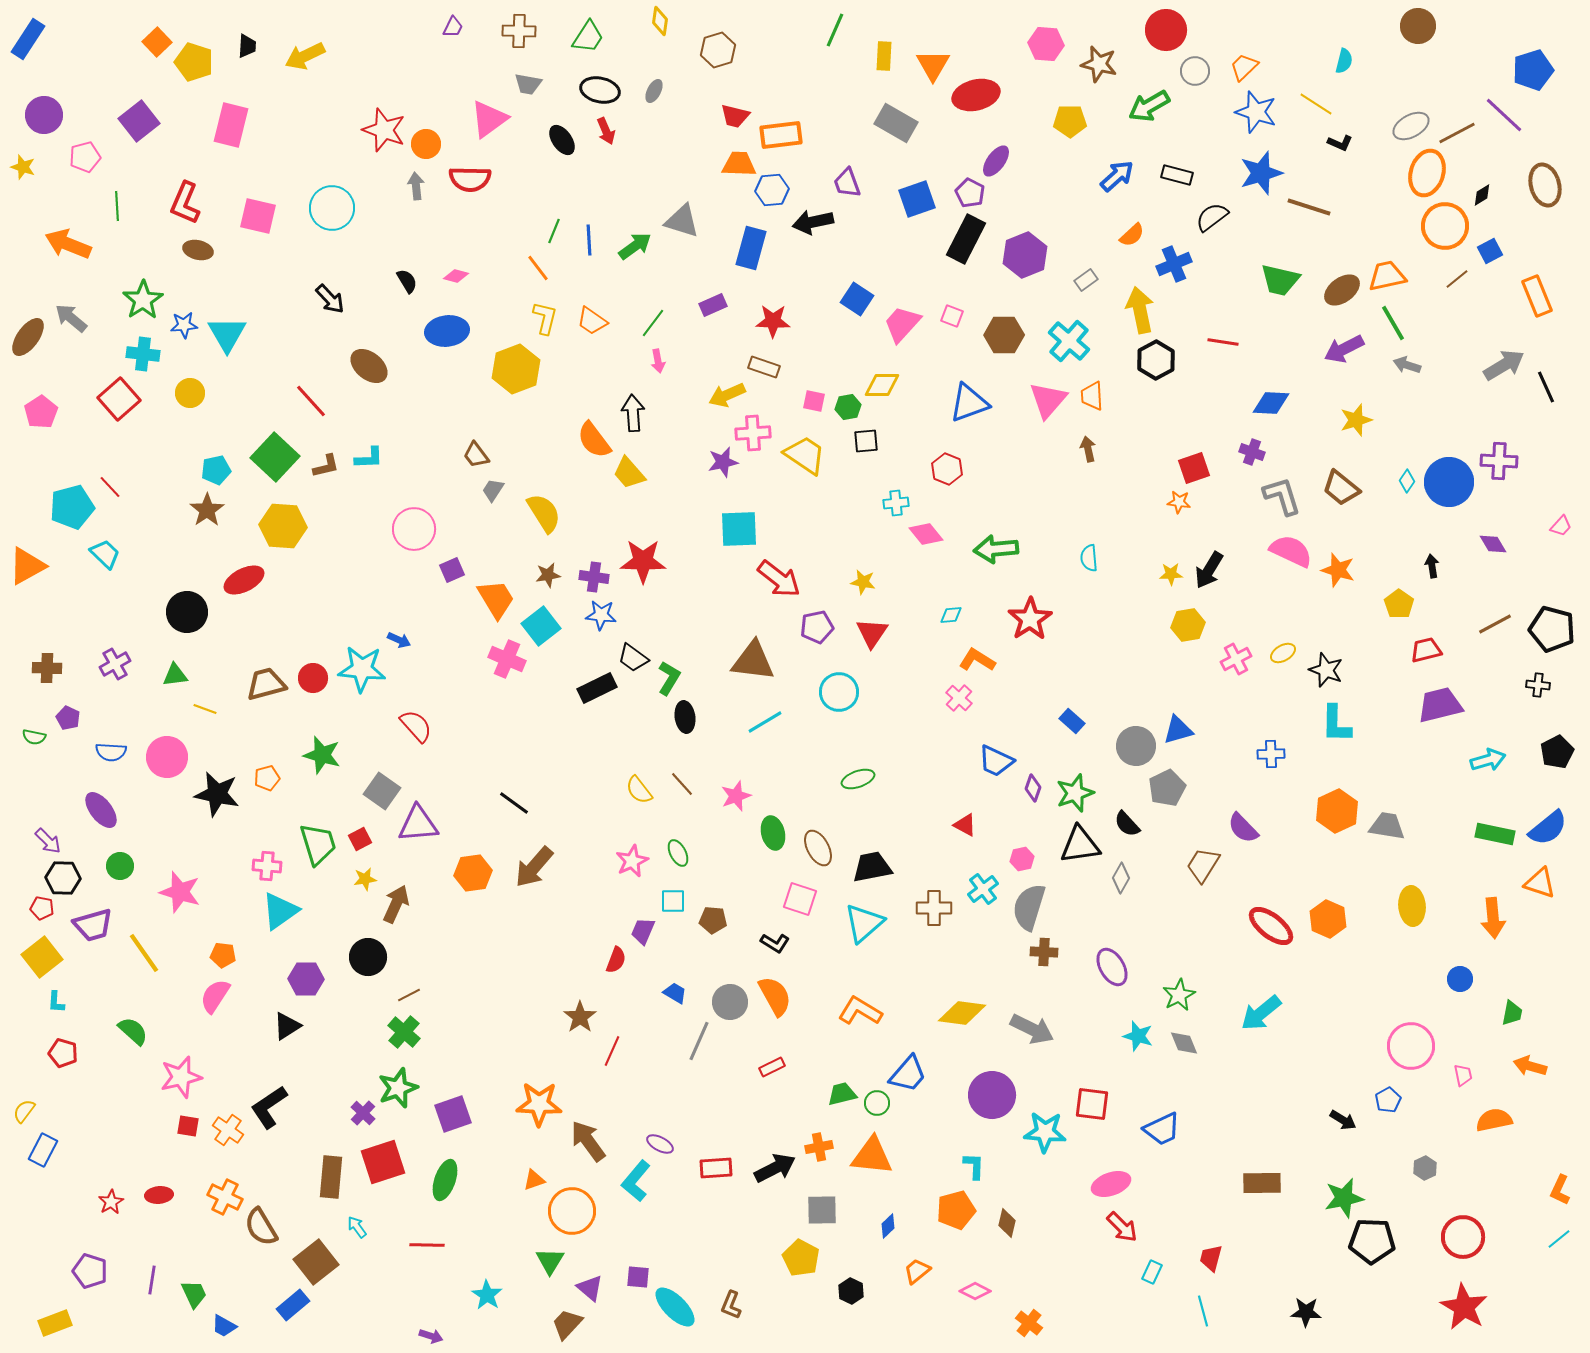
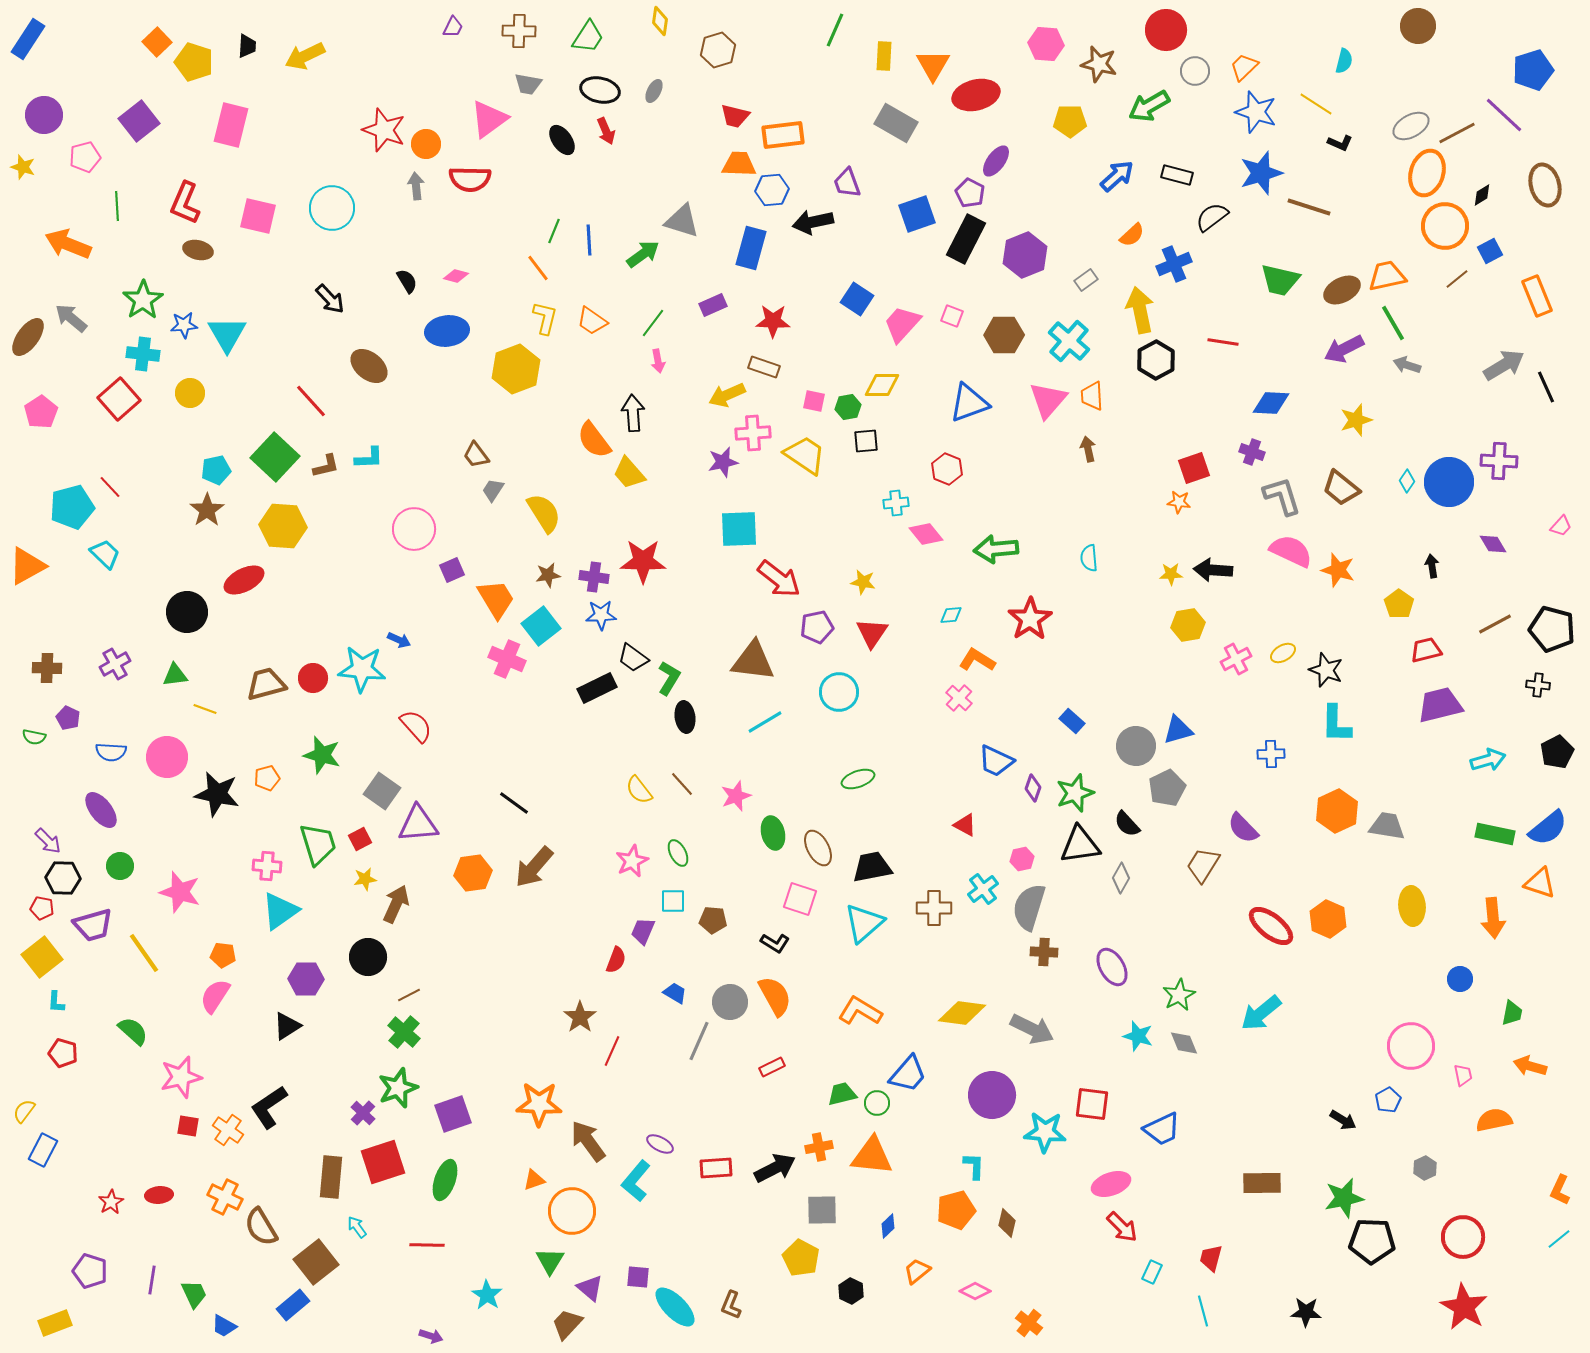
orange rectangle at (781, 135): moved 2 px right
blue square at (917, 199): moved 15 px down
green arrow at (635, 246): moved 8 px right, 8 px down
brown ellipse at (1342, 290): rotated 9 degrees clockwise
black arrow at (1209, 570): moved 4 px right; rotated 63 degrees clockwise
blue star at (601, 615): rotated 8 degrees counterclockwise
